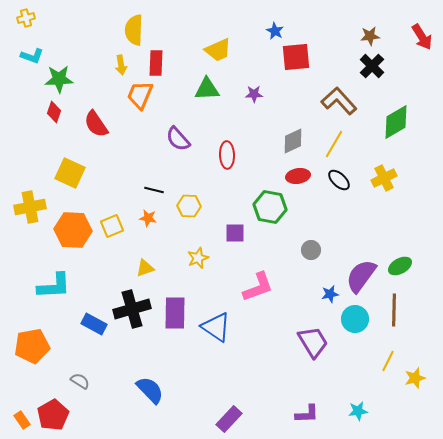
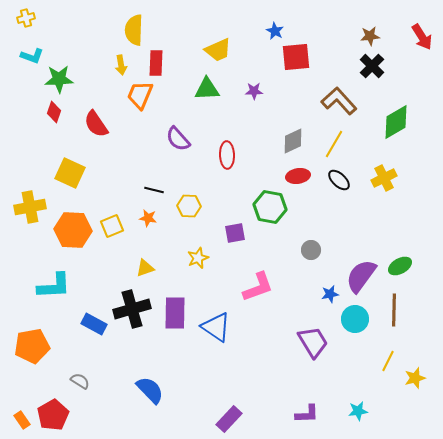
purple star at (254, 94): moved 3 px up
purple square at (235, 233): rotated 10 degrees counterclockwise
